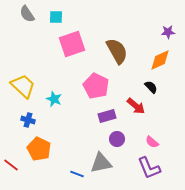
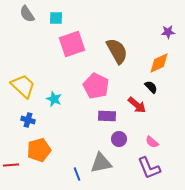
cyan square: moved 1 px down
orange diamond: moved 1 px left, 3 px down
red arrow: moved 1 px right, 1 px up
purple rectangle: rotated 18 degrees clockwise
purple circle: moved 2 px right
orange pentagon: moved 1 px down; rotated 30 degrees clockwise
red line: rotated 42 degrees counterclockwise
blue line: rotated 48 degrees clockwise
